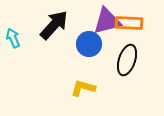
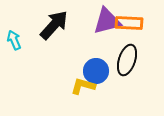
cyan arrow: moved 1 px right, 2 px down
blue circle: moved 7 px right, 27 px down
yellow L-shape: moved 2 px up
